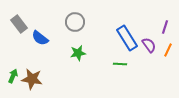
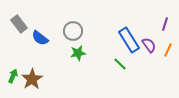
gray circle: moved 2 px left, 9 px down
purple line: moved 3 px up
blue rectangle: moved 2 px right, 2 px down
green line: rotated 40 degrees clockwise
brown star: rotated 30 degrees clockwise
